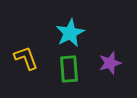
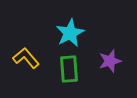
yellow L-shape: rotated 20 degrees counterclockwise
purple star: moved 2 px up
